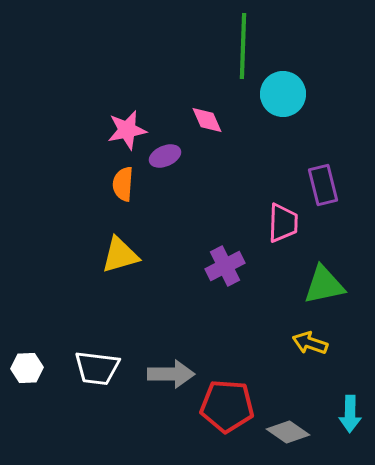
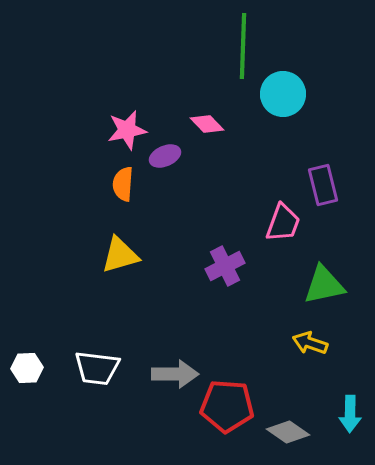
pink diamond: moved 4 px down; rotated 20 degrees counterclockwise
pink trapezoid: rotated 18 degrees clockwise
gray arrow: moved 4 px right
